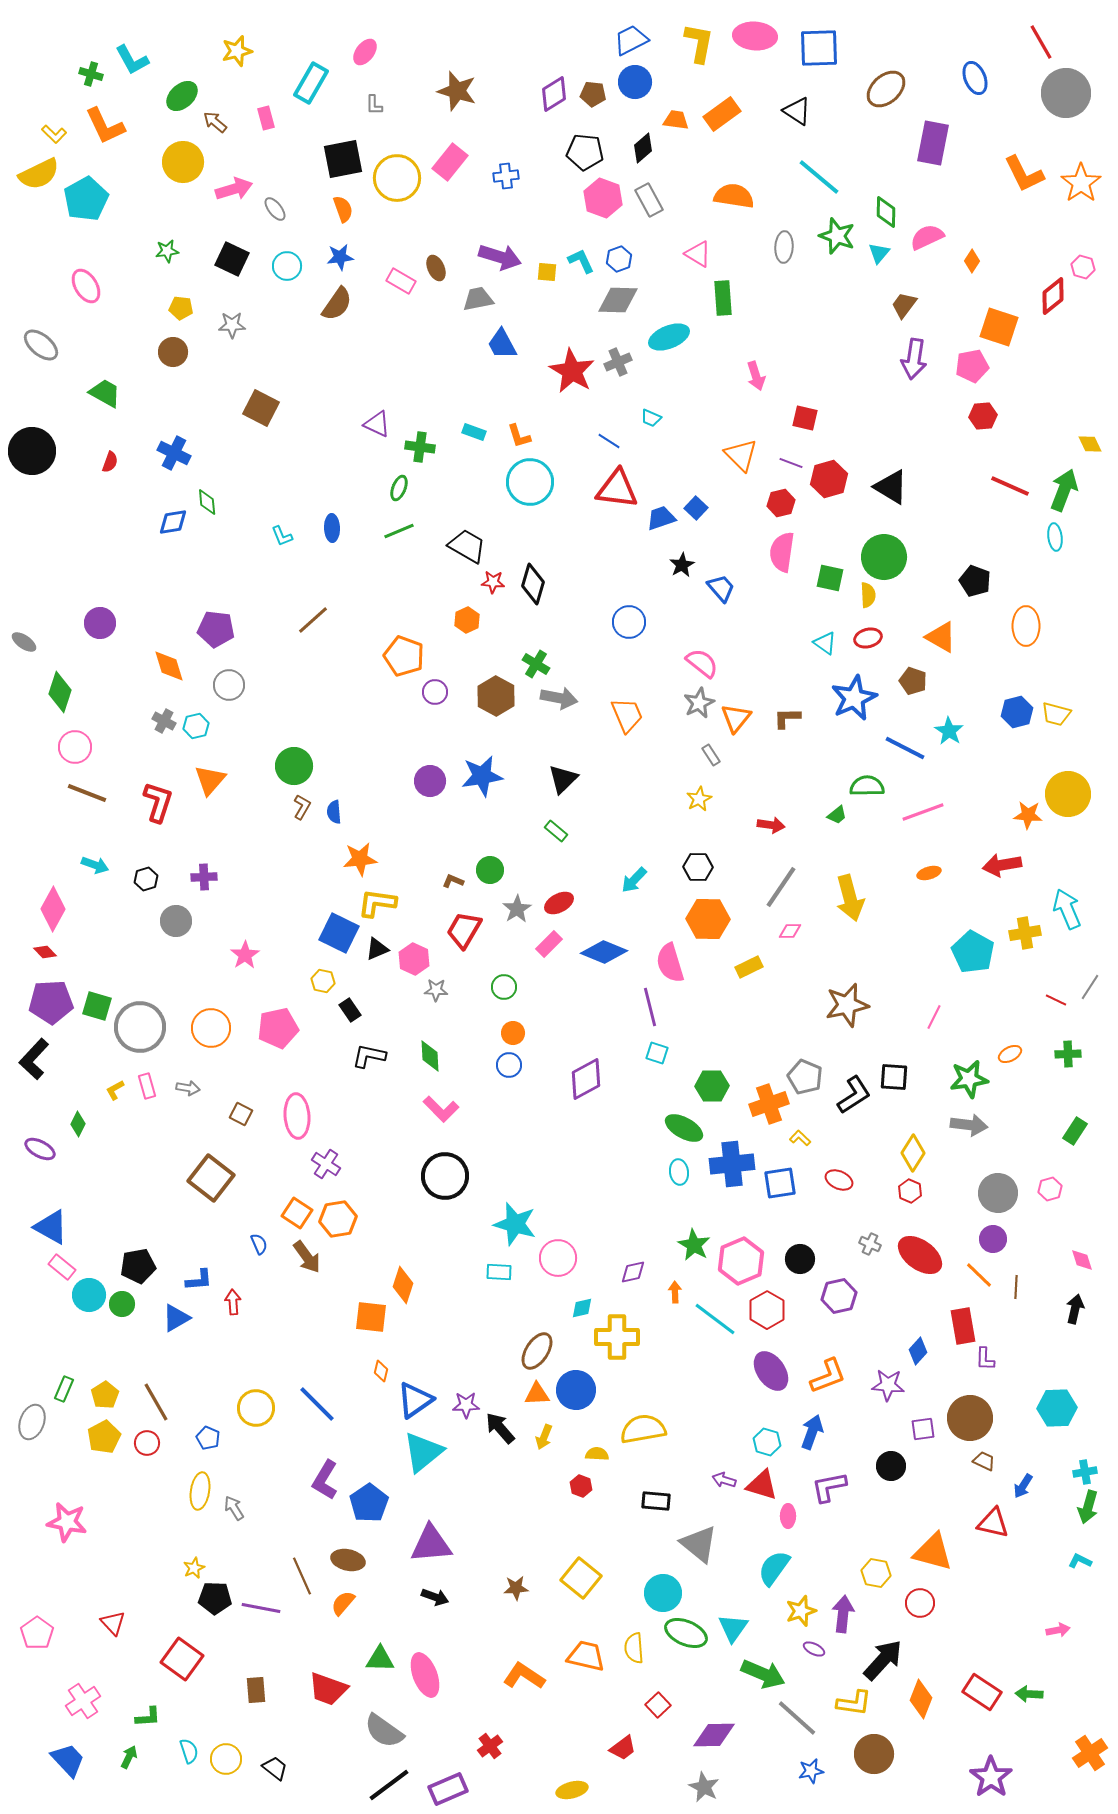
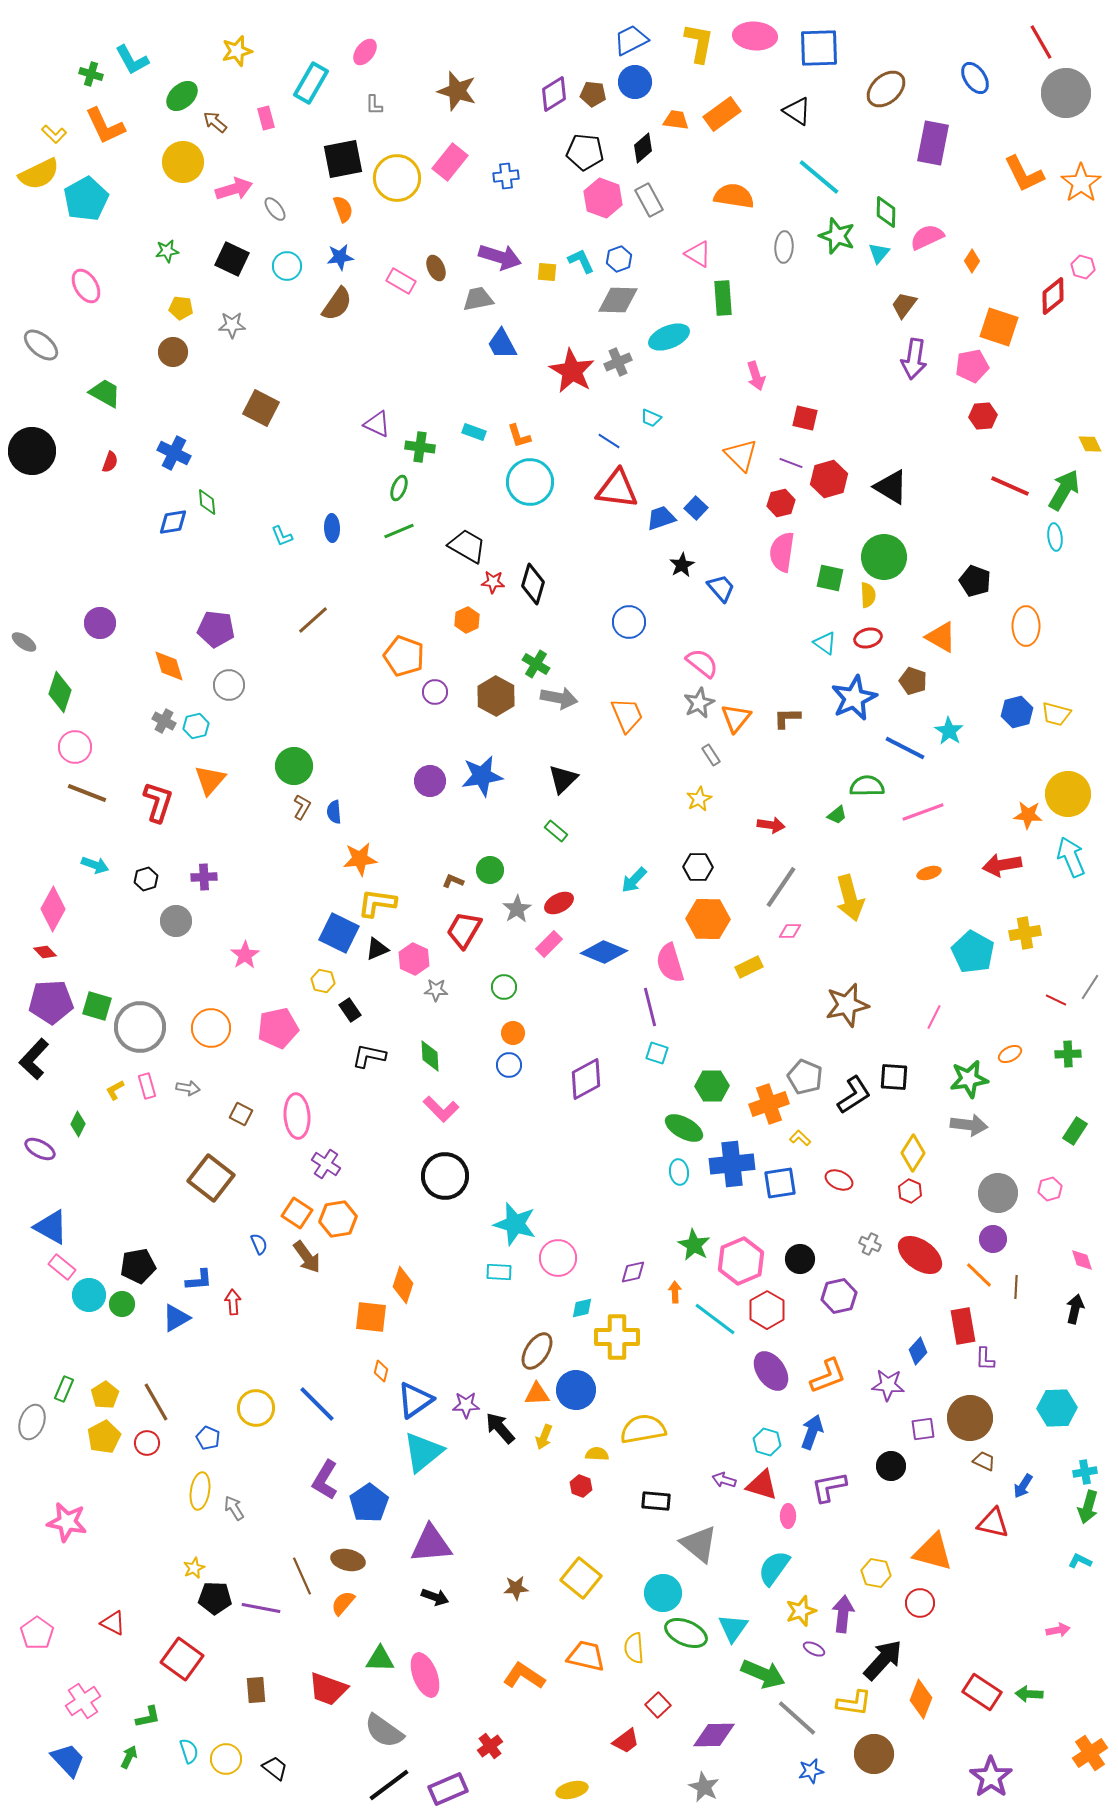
blue ellipse at (975, 78): rotated 12 degrees counterclockwise
green arrow at (1064, 490): rotated 9 degrees clockwise
cyan arrow at (1067, 909): moved 4 px right, 52 px up
red triangle at (113, 1623): rotated 20 degrees counterclockwise
green L-shape at (148, 1717): rotated 8 degrees counterclockwise
red trapezoid at (623, 1748): moved 3 px right, 7 px up
